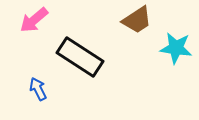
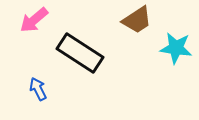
black rectangle: moved 4 px up
